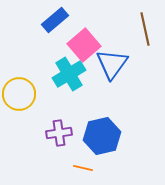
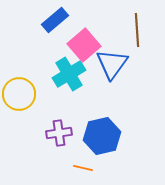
brown line: moved 8 px left, 1 px down; rotated 8 degrees clockwise
